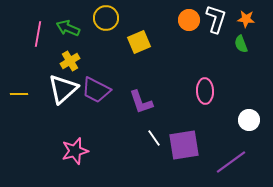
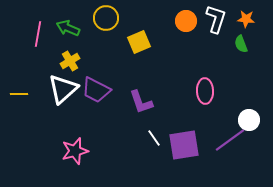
orange circle: moved 3 px left, 1 px down
purple line: moved 1 px left, 22 px up
